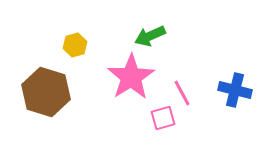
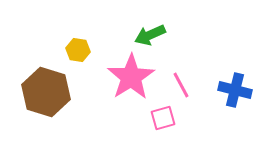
green arrow: moved 1 px up
yellow hexagon: moved 3 px right, 5 px down; rotated 25 degrees clockwise
pink line: moved 1 px left, 8 px up
